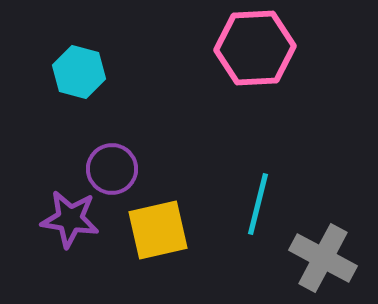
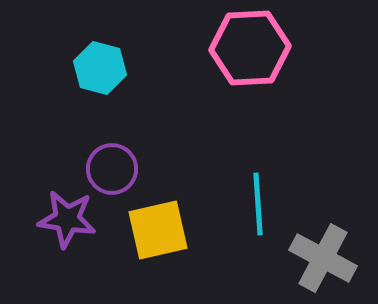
pink hexagon: moved 5 px left
cyan hexagon: moved 21 px right, 4 px up
cyan line: rotated 18 degrees counterclockwise
purple star: moved 3 px left
